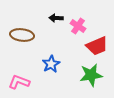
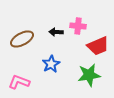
black arrow: moved 14 px down
pink cross: rotated 28 degrees counterclockwise
brown ellipse: moved 4 px down; rotated 35 degrees counterclockwise
red trapezoid: moved 1 px right
green star: moved 2 px left
